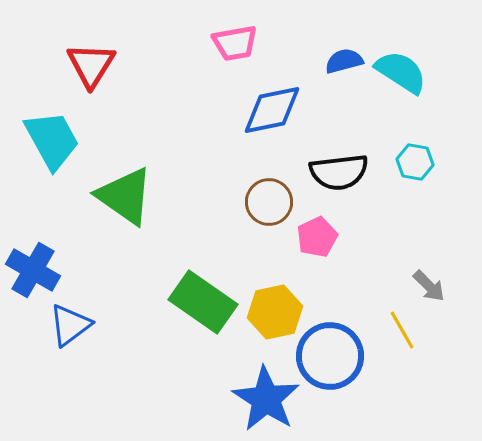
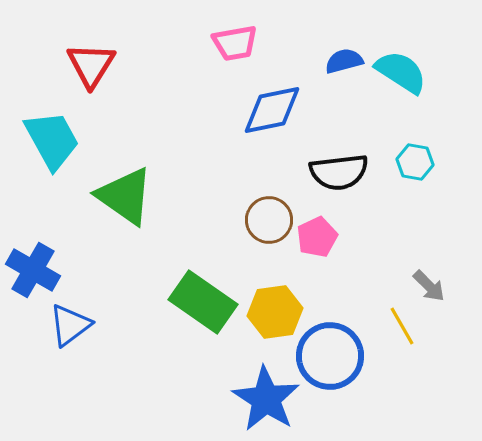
brown circle: moved 18 px down
yellow hexagon: rotated 4 degrees clockwise
yellow line: moved 4 px up
